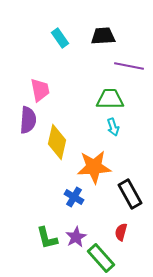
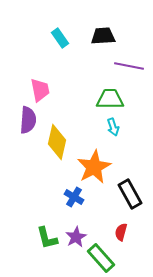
orange star: rotated 24 degrees counterclockwise
